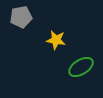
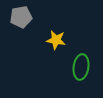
green ellipse: rotated 50 degrees counterclockwise
